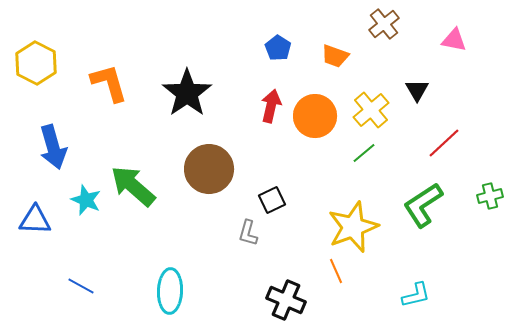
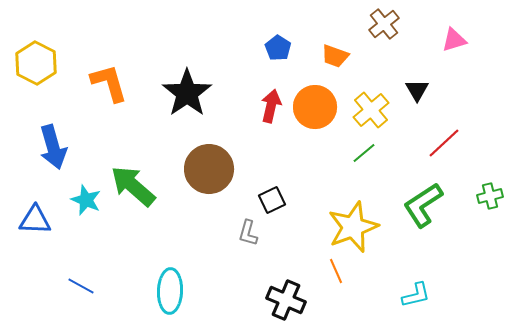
pink triangle: rotated 28 degrees counterclockwise
orange circle: moved 9 px up
